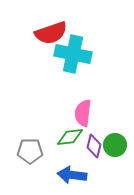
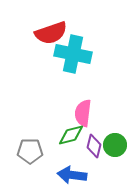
green diamond: moved 1 px right, 2 px up; rotated 8 degrees counterclockwise
